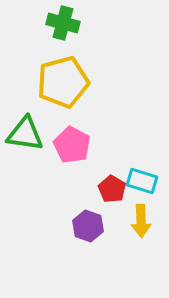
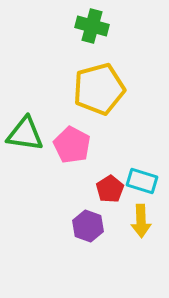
green cross: moved 29 px right, 3 px down
yellow pentagon: moved 36 px right, 7 px down
red pentagon: moved 2 px left; rotated 8 degrees clockwise
